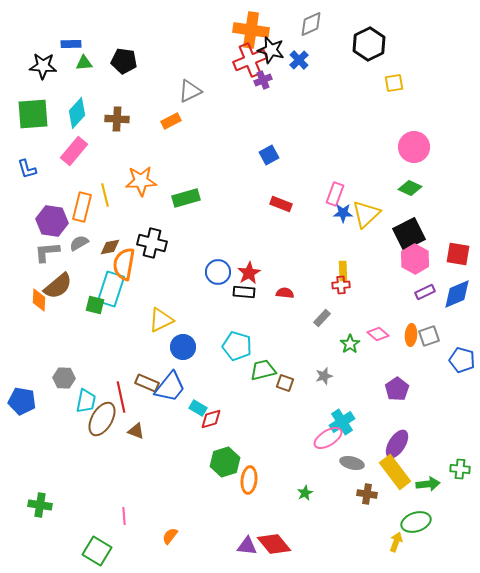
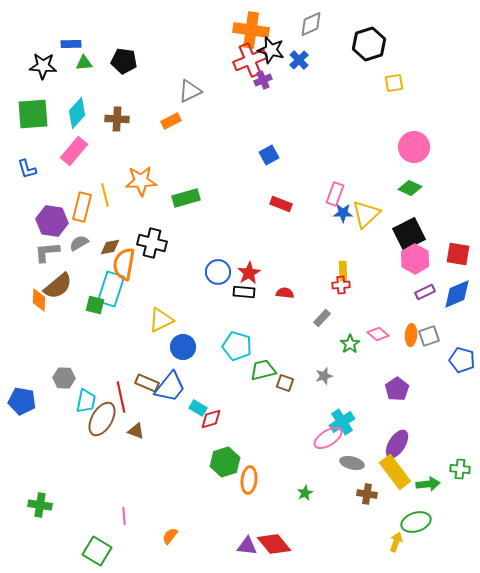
black hexagon at (369, 44): rotated 8 degrees clockwise
